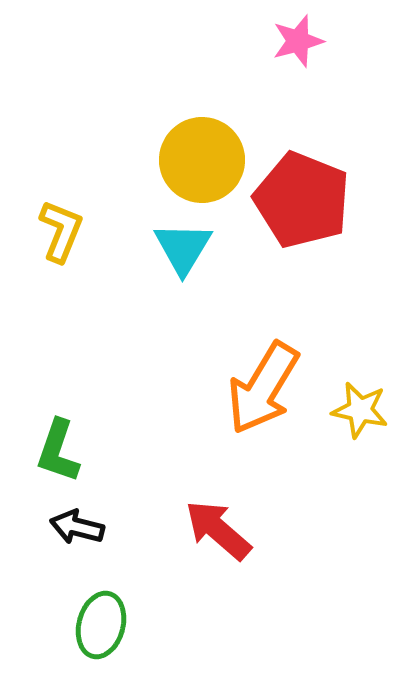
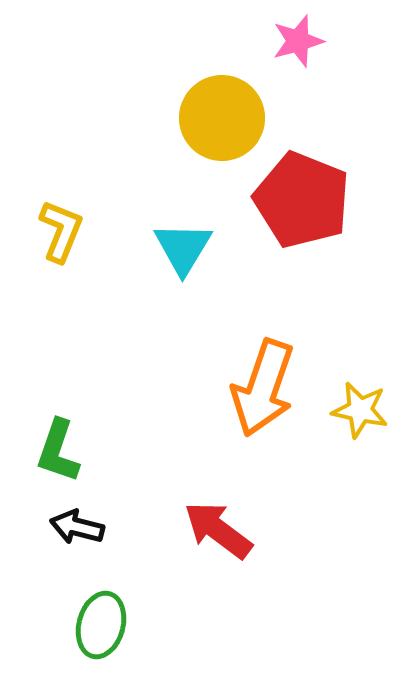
yellow circle: moved 20 px right, 42 px up
orange arrow: rotated 12 degrees counterclockwise
red arrow: rotated 4 degrees counterclockwise
